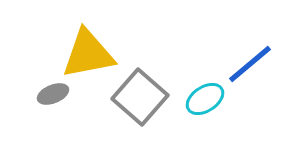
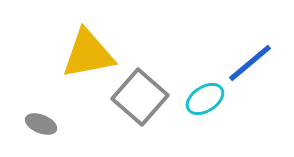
blue line: moved 1 px up
gray ellipse: moved 12 px left, 30 px down; rotated 44 degrees clockwise
